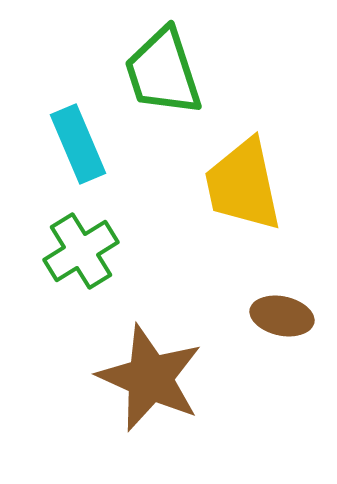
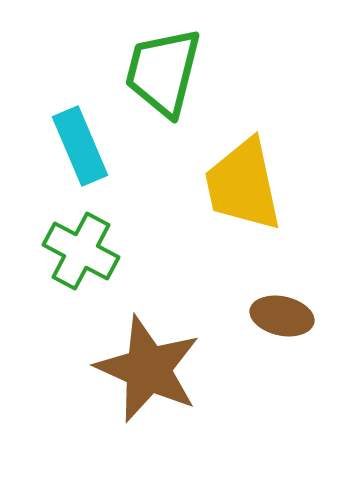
green trapezoid: rotated 32 degrees clockwise
cyan rectangle: moved 2 px right, 2 px down
green cross: rotated 30 degrees counterclockwise
brown star: moved 2 px left, 9 px up
